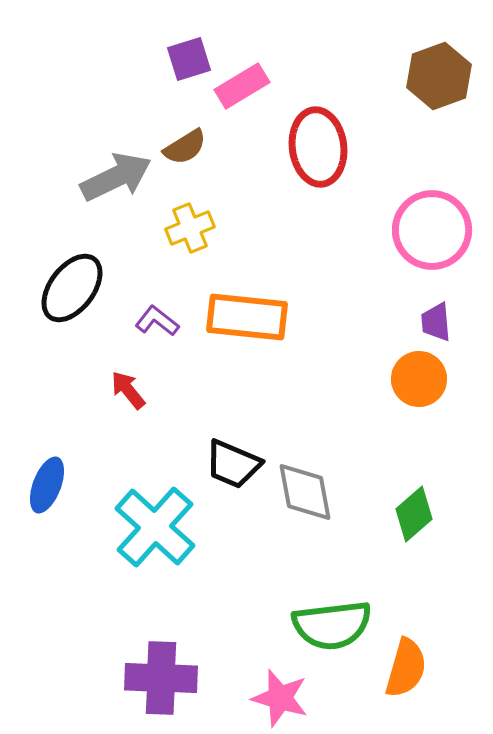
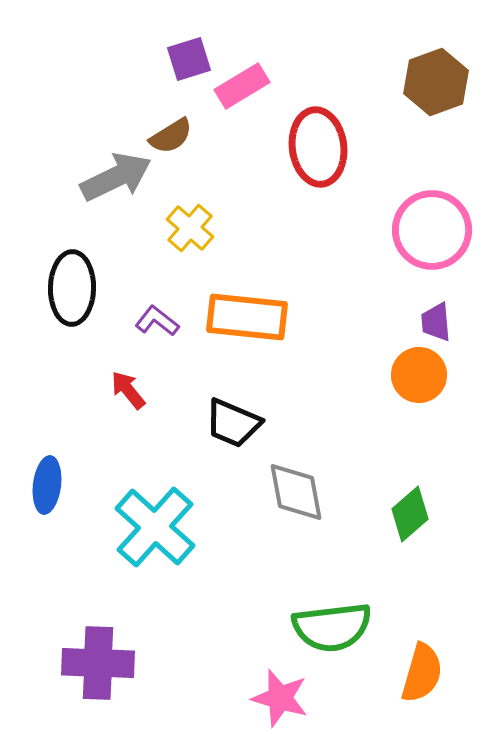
brown hexagon: moved 3 px left, 6 px down
brown semicircle: moved 14 px left, 11 px up
yellow cross: rotated 27 degrees counterclockwise
black ellipse: rotated 36 degrees counterclockwise
orange circle: moved 4 px up
black trapezoid: moved 41 px up
blue ellipse: rotated 14 degrees counterclockwise
gray diamond: moved 9 px left
green diamond: moved 4 px left
green semicircle: moved 2 px down
orange semicircle: moved 16 px right, 5 px down
purple cross: moved 63 px left, 15 px up
